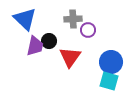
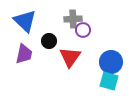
blue triangle: moved 2 px down
purple circle: moved 5 px left
purple trapezoid: moved 11 px left, 8 px down
